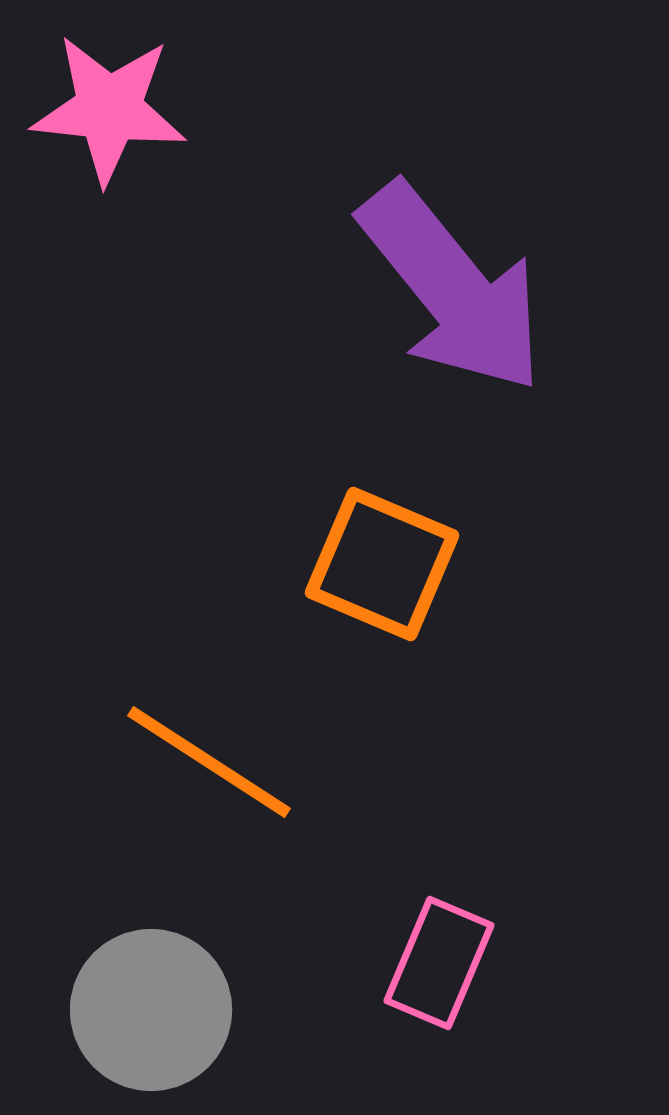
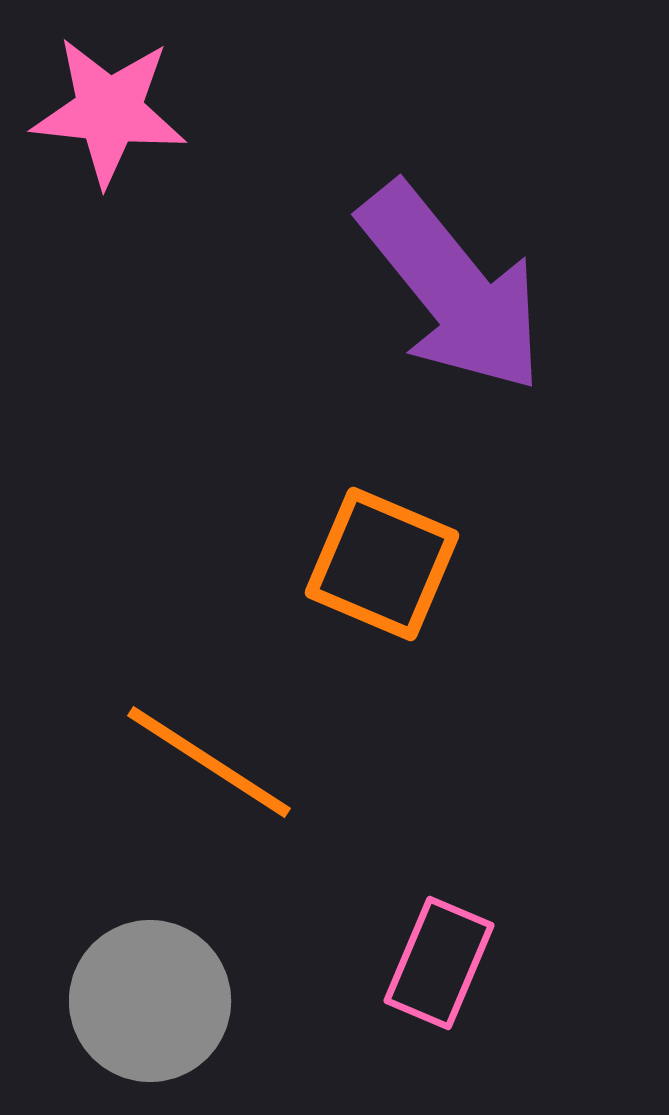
pink star: moved 2 px down
gray circle: moved 1 px left, 9 px up
